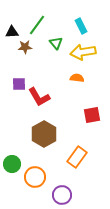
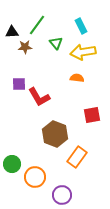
brown hexagon: moved 11 px right; rotated 10 degrees counterclockwise
